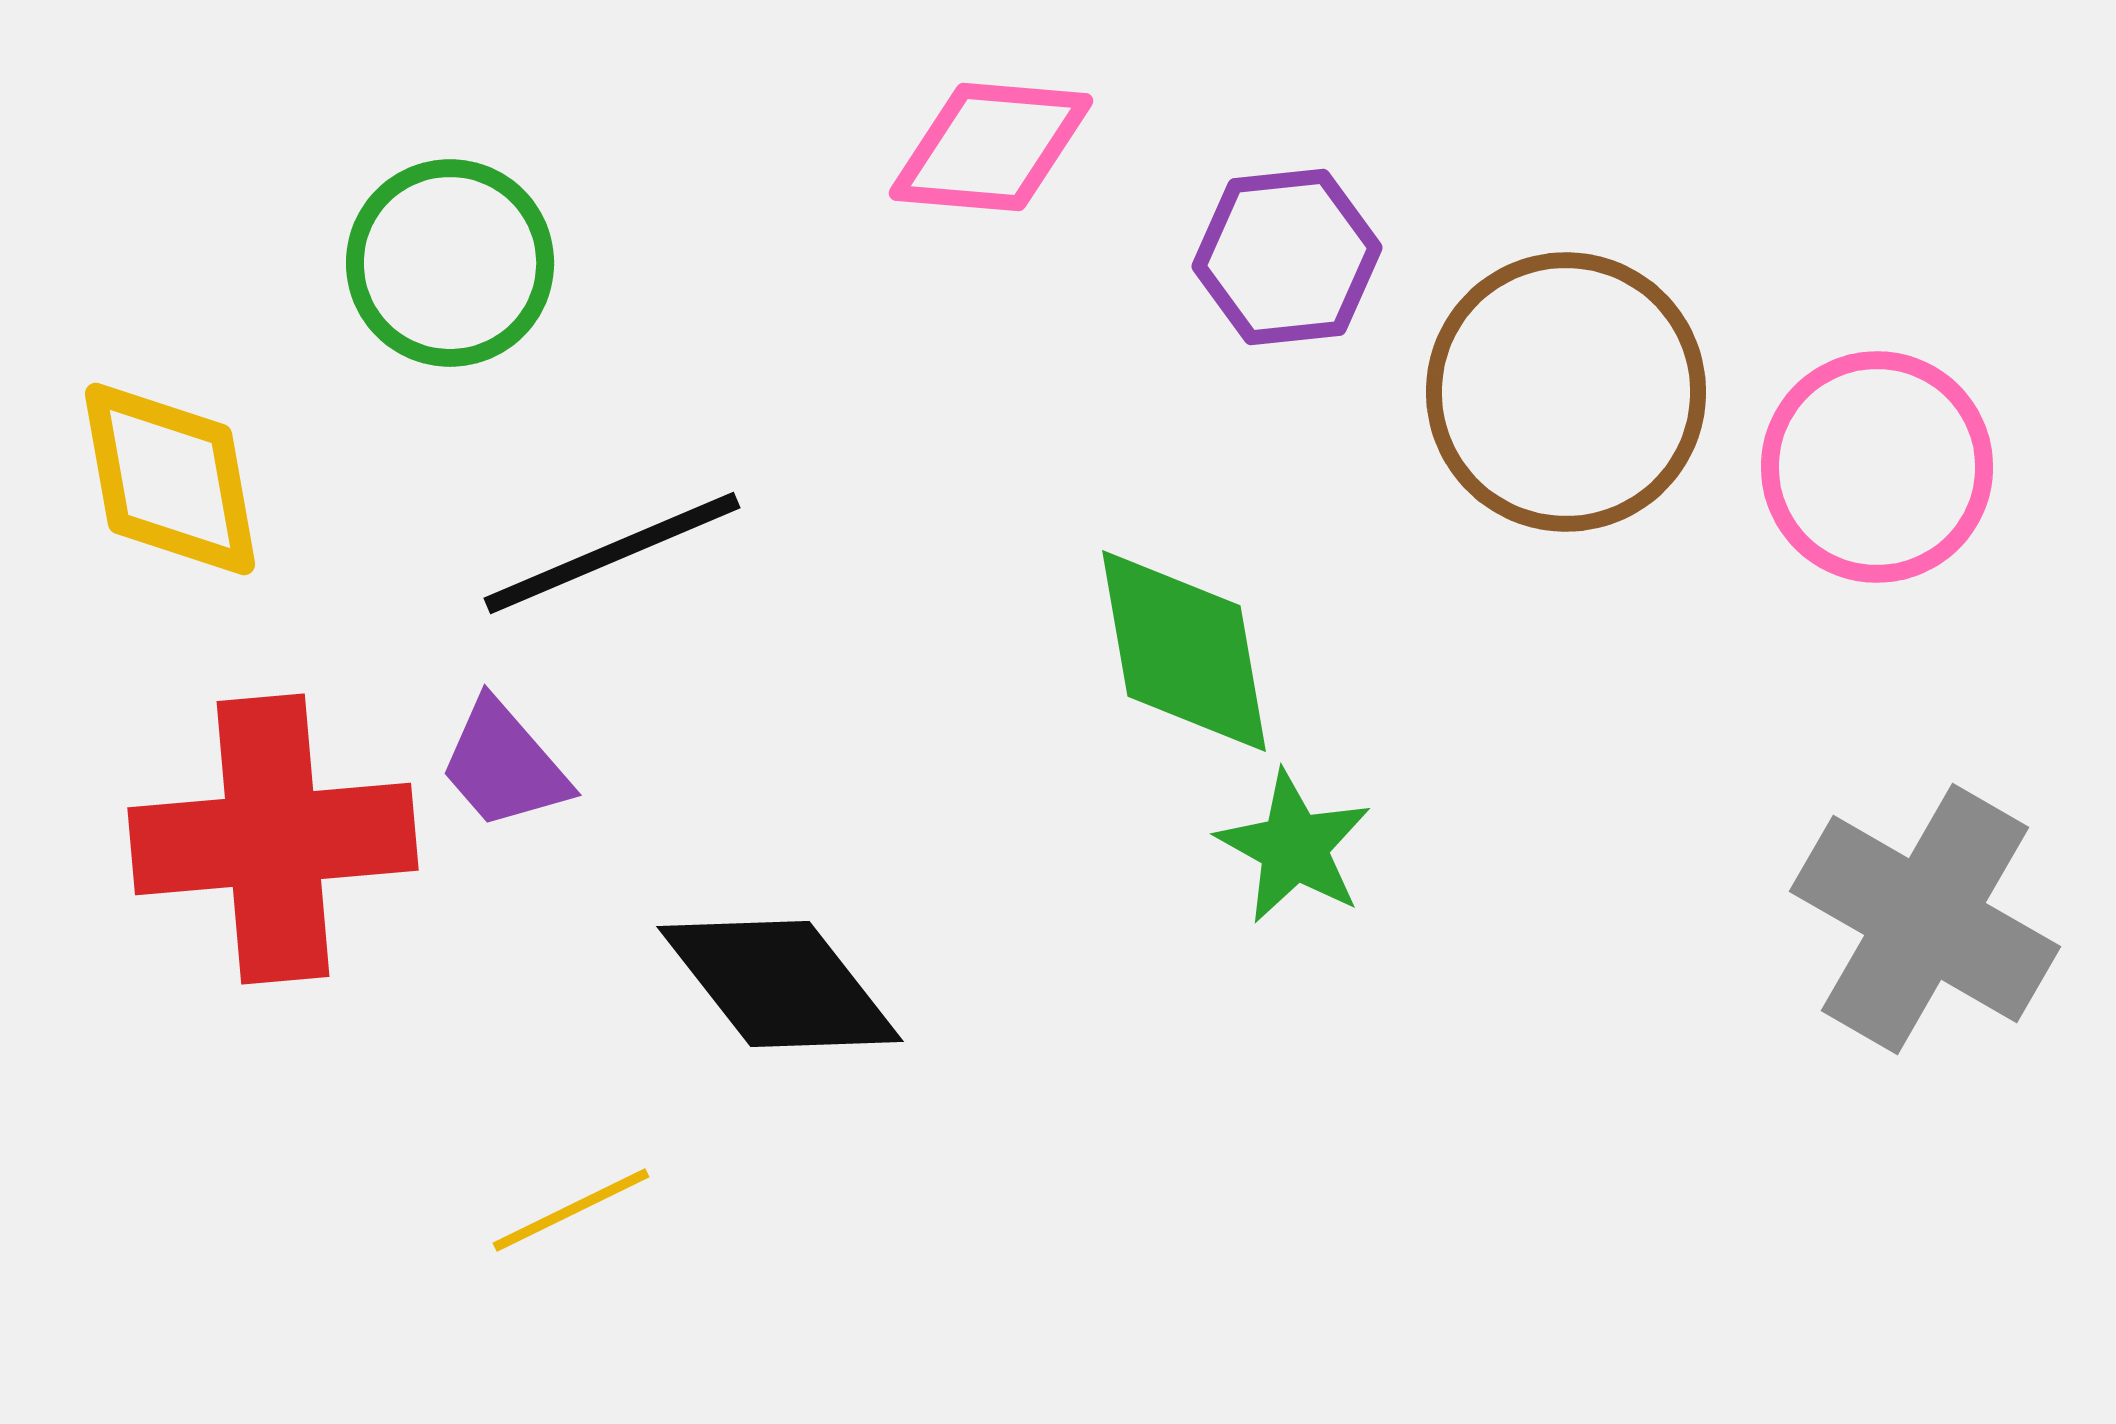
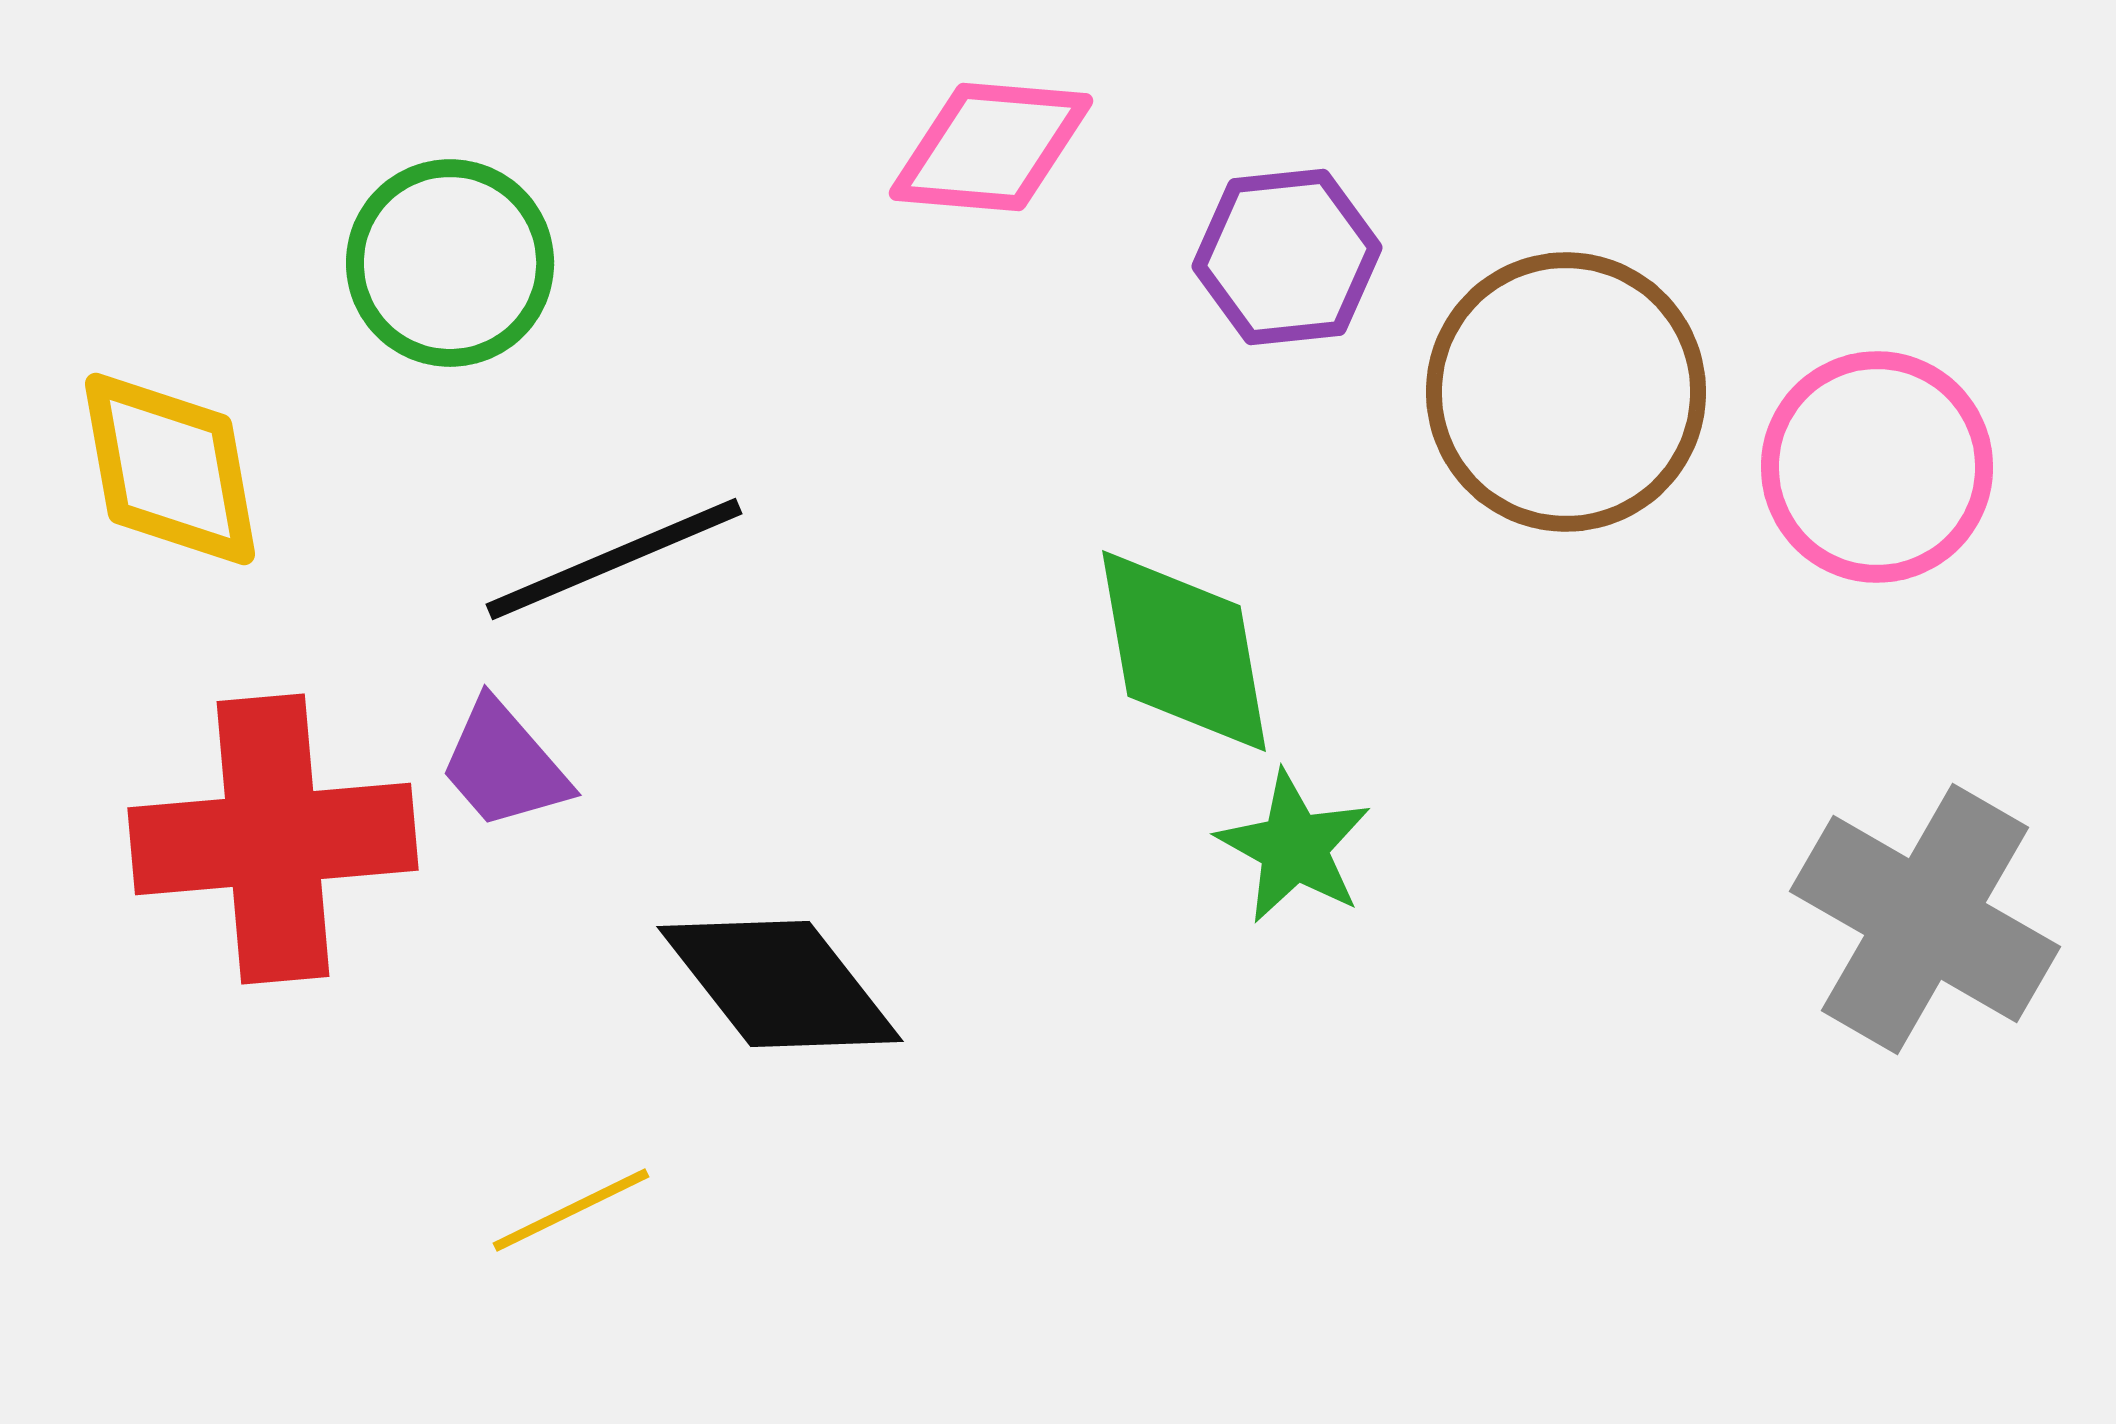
yellow diamond: moved 10 px up
black line: moved 2 px right, 6 px down
